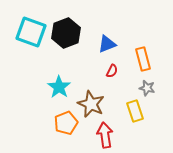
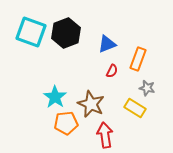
orange rectangle: moved 5 px left; rotated 35 degrees clockwise
cyan star: moved 4 px left, 10 px down
yellow rectangle: moved 3 px up; rotated 40 degrees counterclockwise
orange pentagon: rotated 15 degrees clockwise
